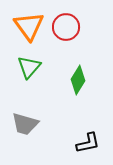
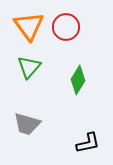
gray trapezoid: moved 2 px right
